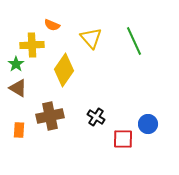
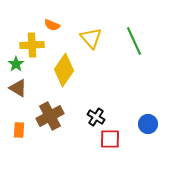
brown cross: rotated 16 degrees counterclockwise
red square: moved 13 px left
